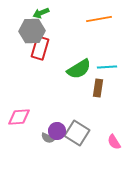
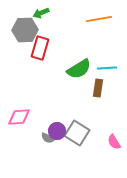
gray hexagon: moved 7 px left, 1 px up
cyan line: moved 1 px down
